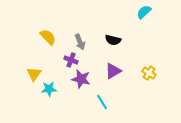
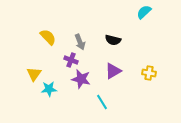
yellow cross: rotated 24 degrees counterclockwise
